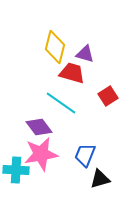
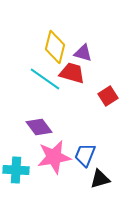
purple triangle: moved 2 px left, 1 px up
cyan line: moved 16 px left, 24 px up
pink star: moved 13 px right, 3 px down
